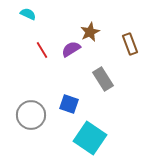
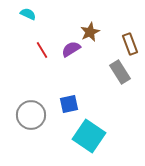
gray rectangle: moved 17 px right, 7 px up
blue square: rotated 30 degrees counterclockwise
cyan square: moved 1 px left, 2 px up
